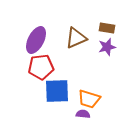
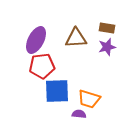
brown triangle: rotated 20 degrees clockwise
red pentagon: moved 1 px right, 1 px up
purple semicircle: moved 4 px left
